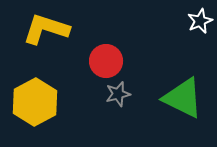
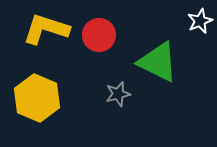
red circle: moved 7 px left, 26 px up
green triangle: moved 25 px left, 36 px up
yellow hexagon: moved 2 px right, 4 px up; rotated 9 degrees counterclockwise
